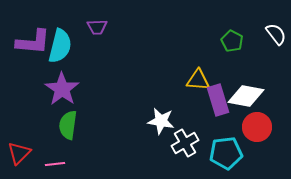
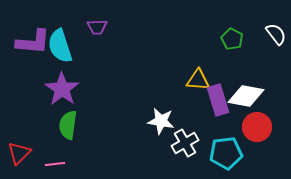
green pentagon: moved 2 px up
cyan semicircle: rotated 148 degrees clockwise
